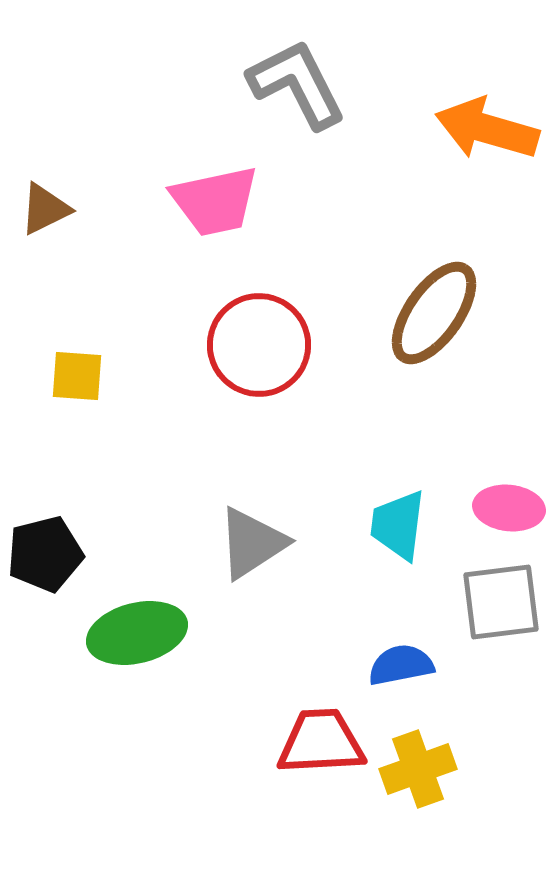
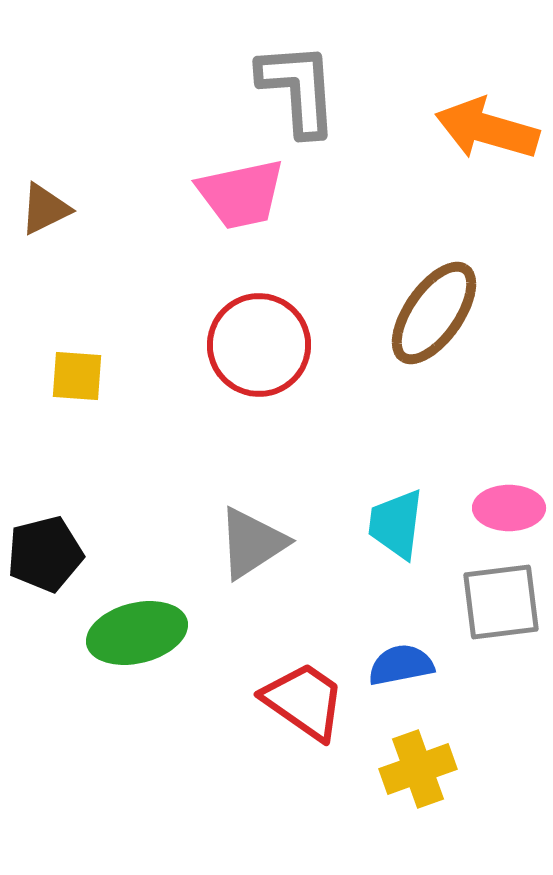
gray L-shape: moved 1 px right, 5 px down; rotated 23 degrees clockwise
pink trapezoid: moved 26 px right, 7 px up
pink ellipse: rotated 6 degrees counterclockwise
cyan trapezoid: moved 2 px left, 1 px up
red trapezoid: moved 17 px left, 41 px up; rotated 38 degrees clockwise
